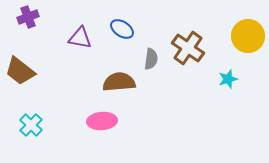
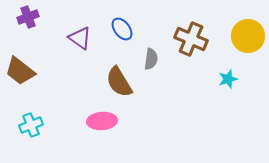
blue ellipse: rotated 20 degrees clockwise
purple triangle: rotated 25 degrees clockwise
brown cross: moved 3 px right, 9 px up; rotated 12 degrees counterclockwise
brown semicircle: rotated 116 degrees counterclockwise
cyan cross: rotated 25 degrees clockwise
